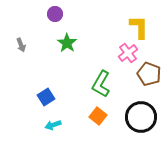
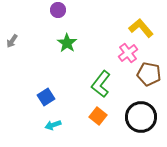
purple circle: moved 3 px right, 4 px up
yellow L-shape: moved 2 px right, 1 px down; rotated 40 degrees counterclockwise
gray arrow: moved 9 px left, 4 px up; rotated 56 degrees clockwise
brown pentagon: rotated 10 degrees counterclockwise
green L-shape: rotated 8 degrees clockwise
